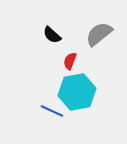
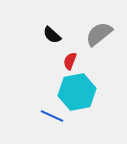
blue line: moved 5 px down
